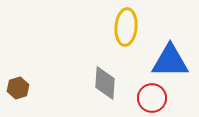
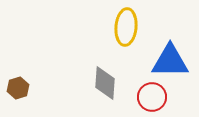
red circle: moved 1 px up
